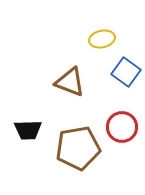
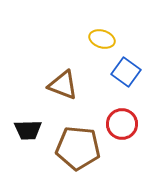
yellow ellipse: rotated 30 degrees clockwise
brown triangle: moved 7 px left, 3 px down
red circle: moved 3 px up
brown pentagon: rotated 15 degrees clockwise
